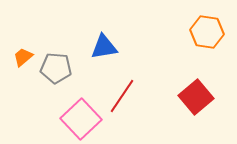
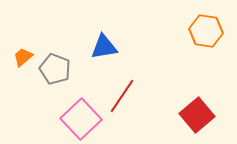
orange hexagon: moved 1 px left, 1 px up
gray pentagon: moved 1 px left, 1 px down; rotated 16 degrees clockwise
red square: moved 1 px right, 18 px down
